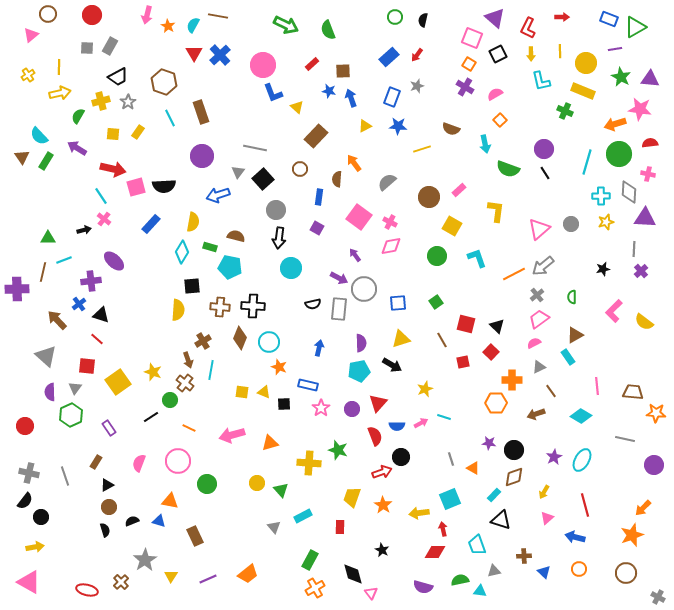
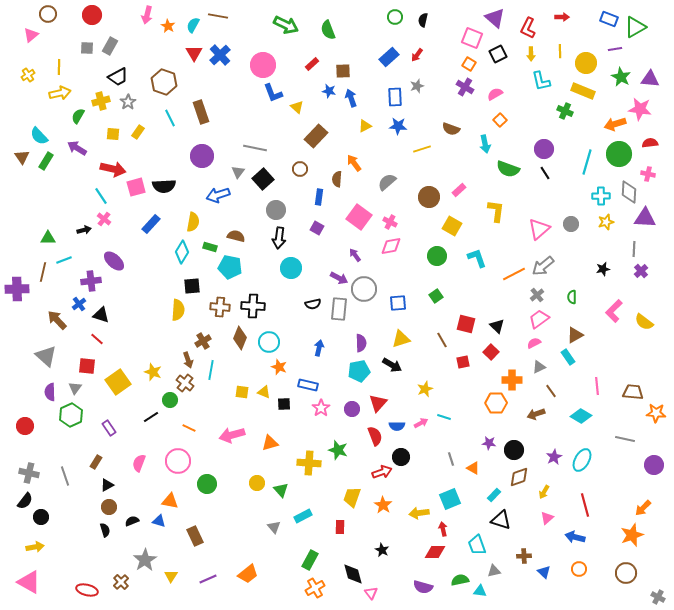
blue rectangle at (392, 97): moved 3 px right; rotated 24 degrees counterclockwise
green square at (436, 302): moved 6 px up
brown diamond at (514, 477): moved 5 px right
